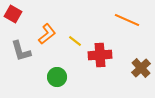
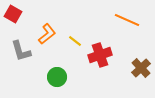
red cross: rotated 15 degrees counterclockwise
